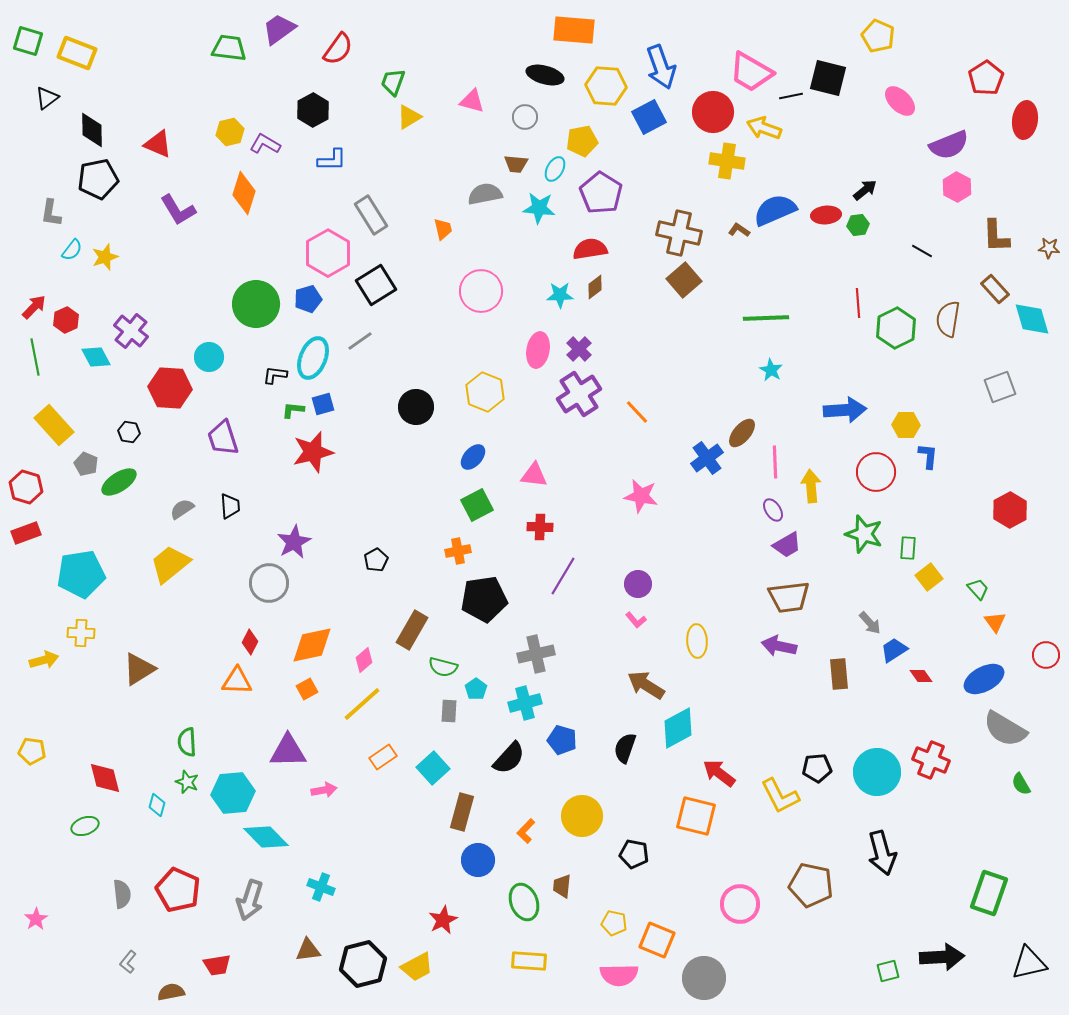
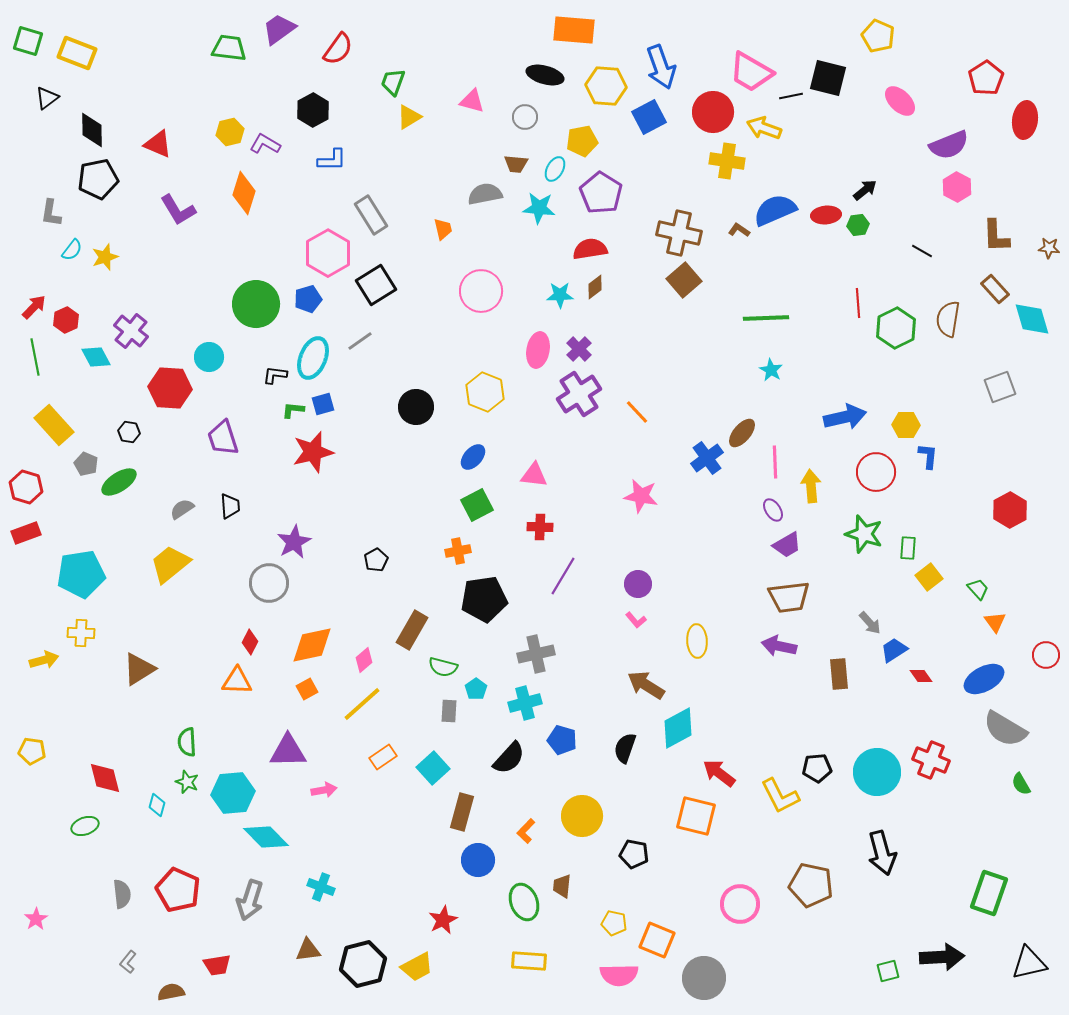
blue arrow at (845, 410): moved 7 px down; rotated 9 degrees counterclockwise
